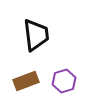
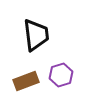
purple hexagon: moved 3 px left, 6 px up
